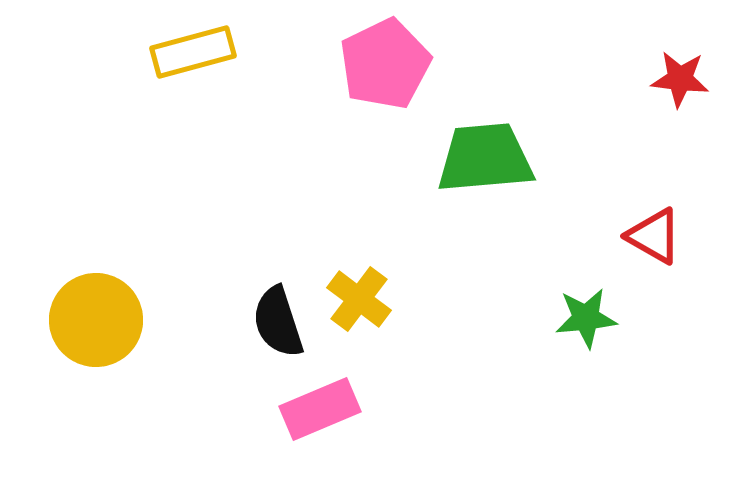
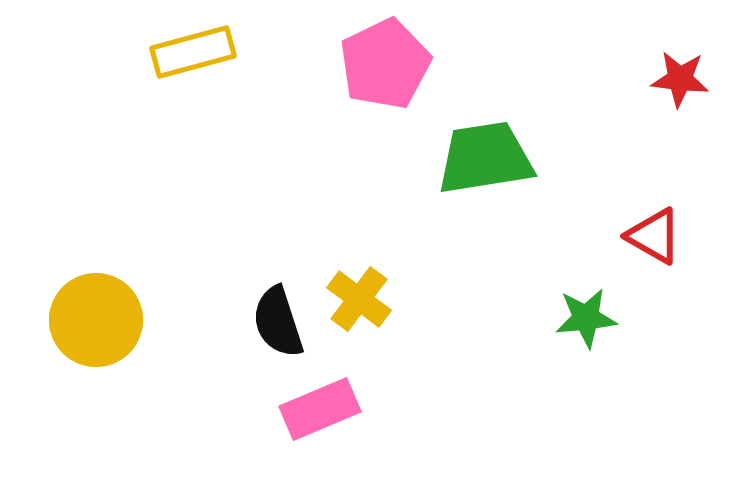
green trapezoid: rotated 4 degrees counterclockwise
